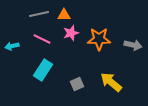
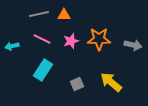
pink star: moved 8 px down
